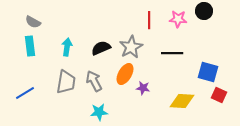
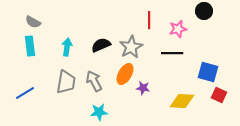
pink star: moved 10 px down; rotated 18 degrees counterclockwise
black semicircle: moved 3 px up
